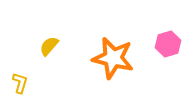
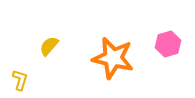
yellow L-shape: moved 3 px up
